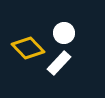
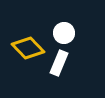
white rectangle: rotated 20 degrees counterclockwise
